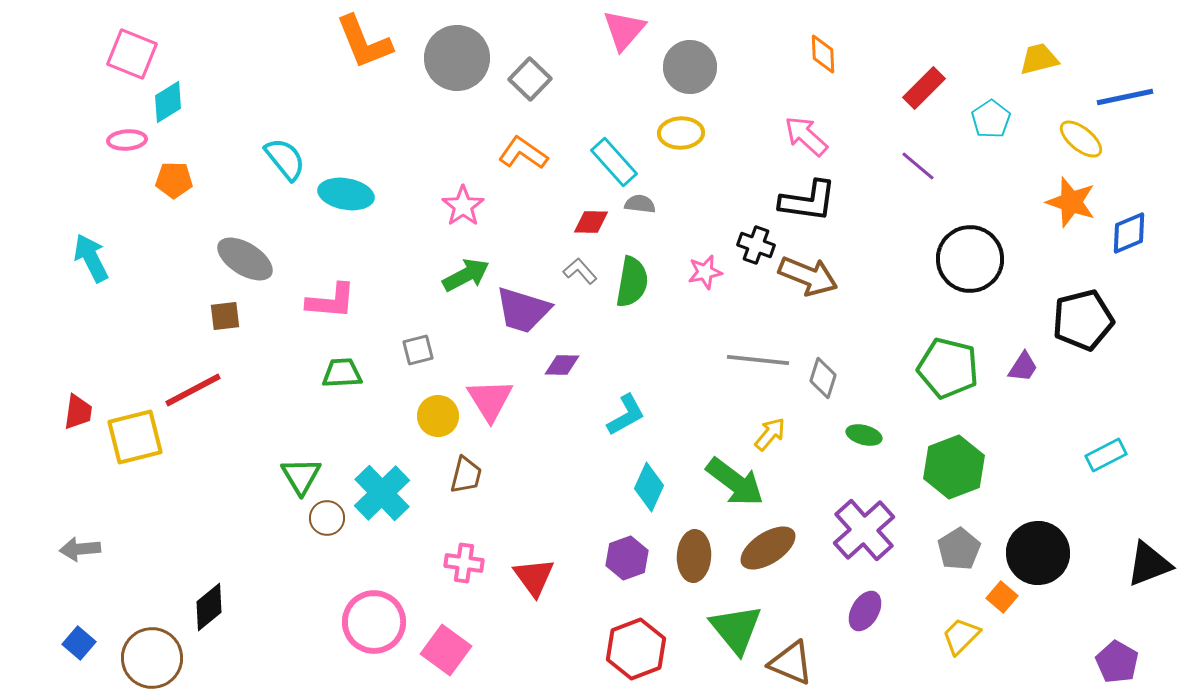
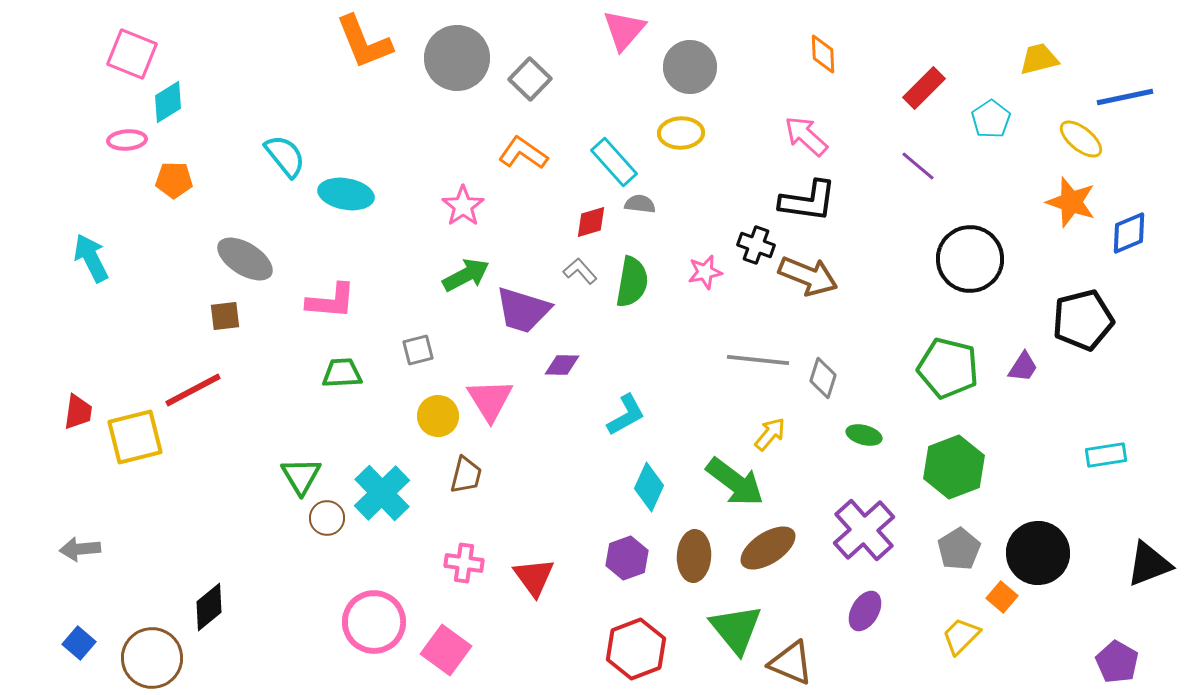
cyan semicircle at (285, 159): moved 3 px up
red diamond at (591, 222): rotated 18 degrees counterclockwise
cyan rectangle at (1106, 455): rotated 18 degrees clockwise
